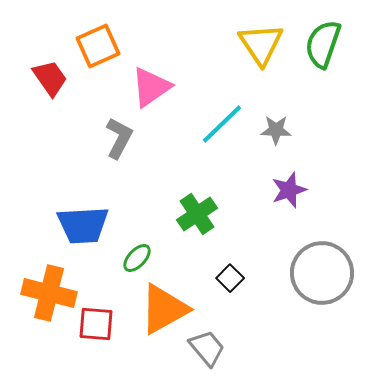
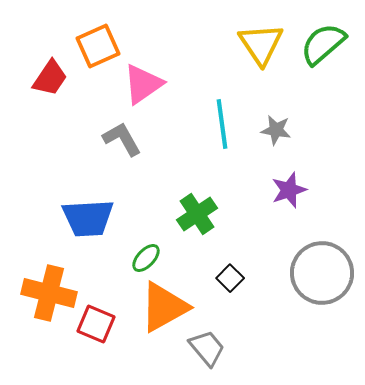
green semicircle: rotated 30 degrees clockwise
red trapezoid: rotated 69 degrees clockwise
pink triangle: moved 8 px left, 3 px up
cyan line: rotated 54 degrees counterclockwise
gray star: rotated 8 degrees clockwise
gray L-shape: moved 3 px right, 1 px down; rotated 57 degrees counterclockwise
blue trapezoid: moved 5 px right, 7 px up
green ellipse: moved 9 px right
orange triangle: moved 2 px up
red square: rotated 18 degrees clockwise
